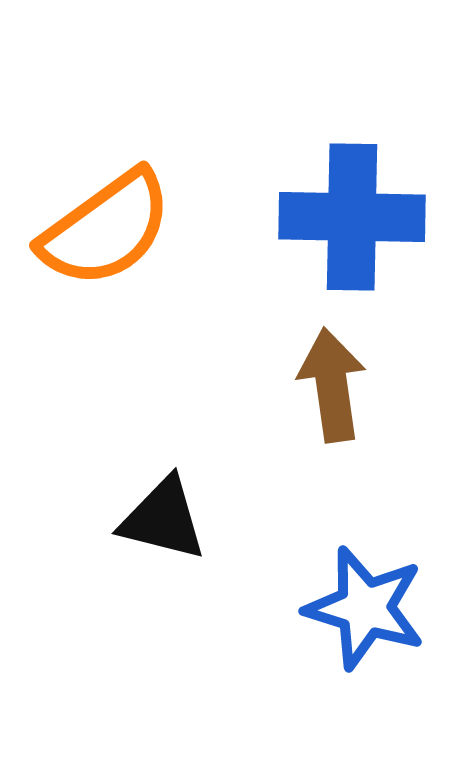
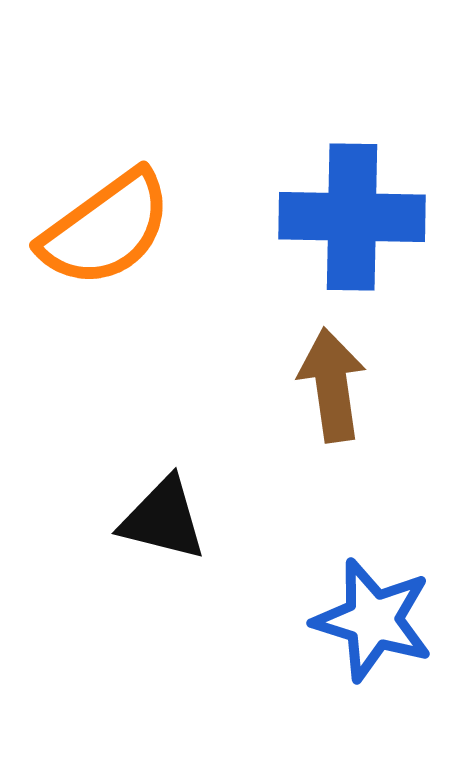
blue star: moved 8 px right, 12 px down
